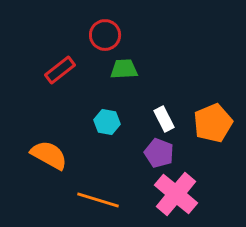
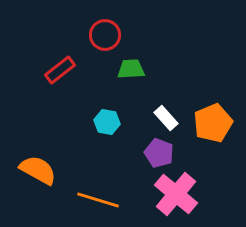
green trapezoid: moved 7 px right
white rectangle: moved 2 px right, 1 px up; rotated 15 degrees counterclockwise
orange semicircle: moved 11 px left, 15 px down
